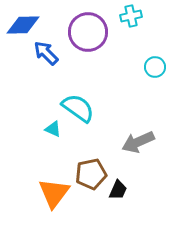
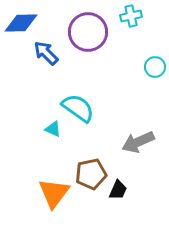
blue diamond: moved 2 px left, 2 px up
